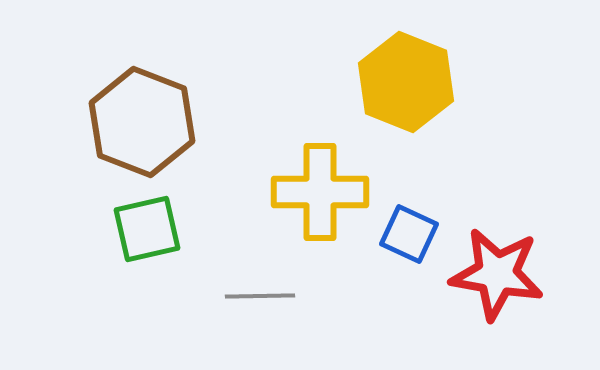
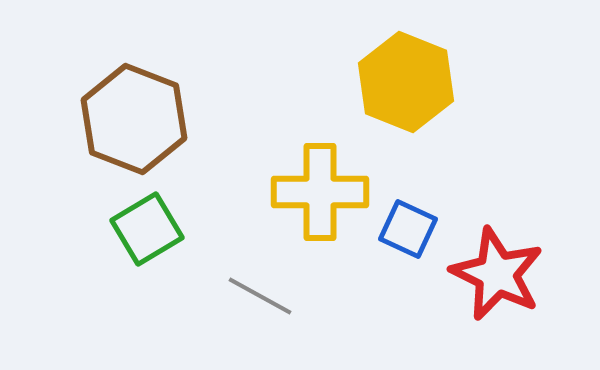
brown hexagon: moved 8 px left, 3 px up
green square: rotated 18 degrees counterclockwise
blue square: moved 1 px left, 5 px up
red star: rotated 16 degrees clockwise
gray line: rotated 30 degrees clockwise
